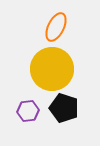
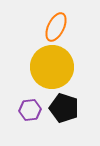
yellow circle: moved 2 px up
purple hexagon: moved 2 px right, 1 px up
